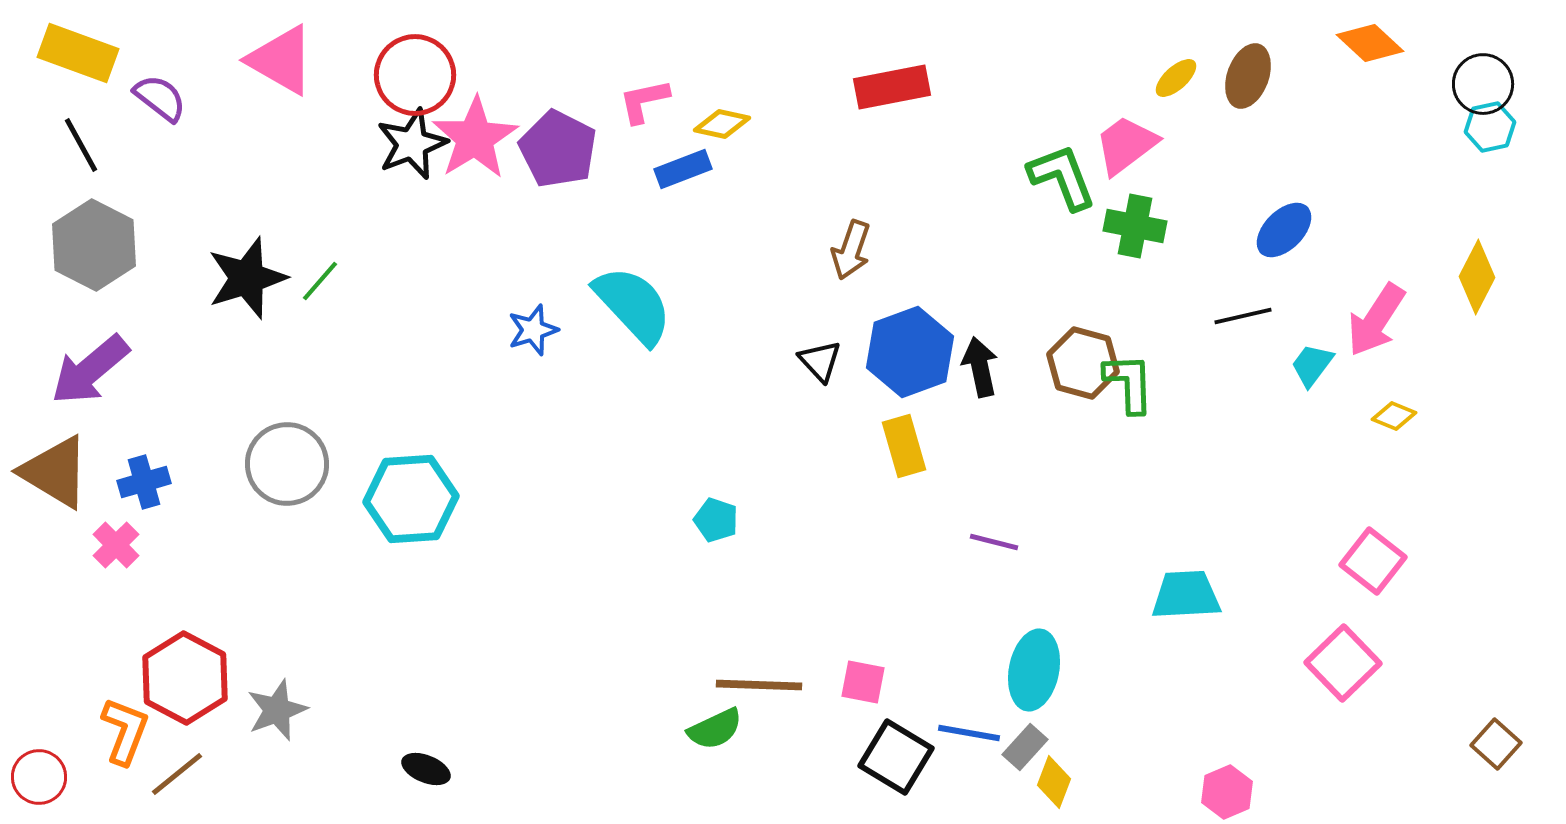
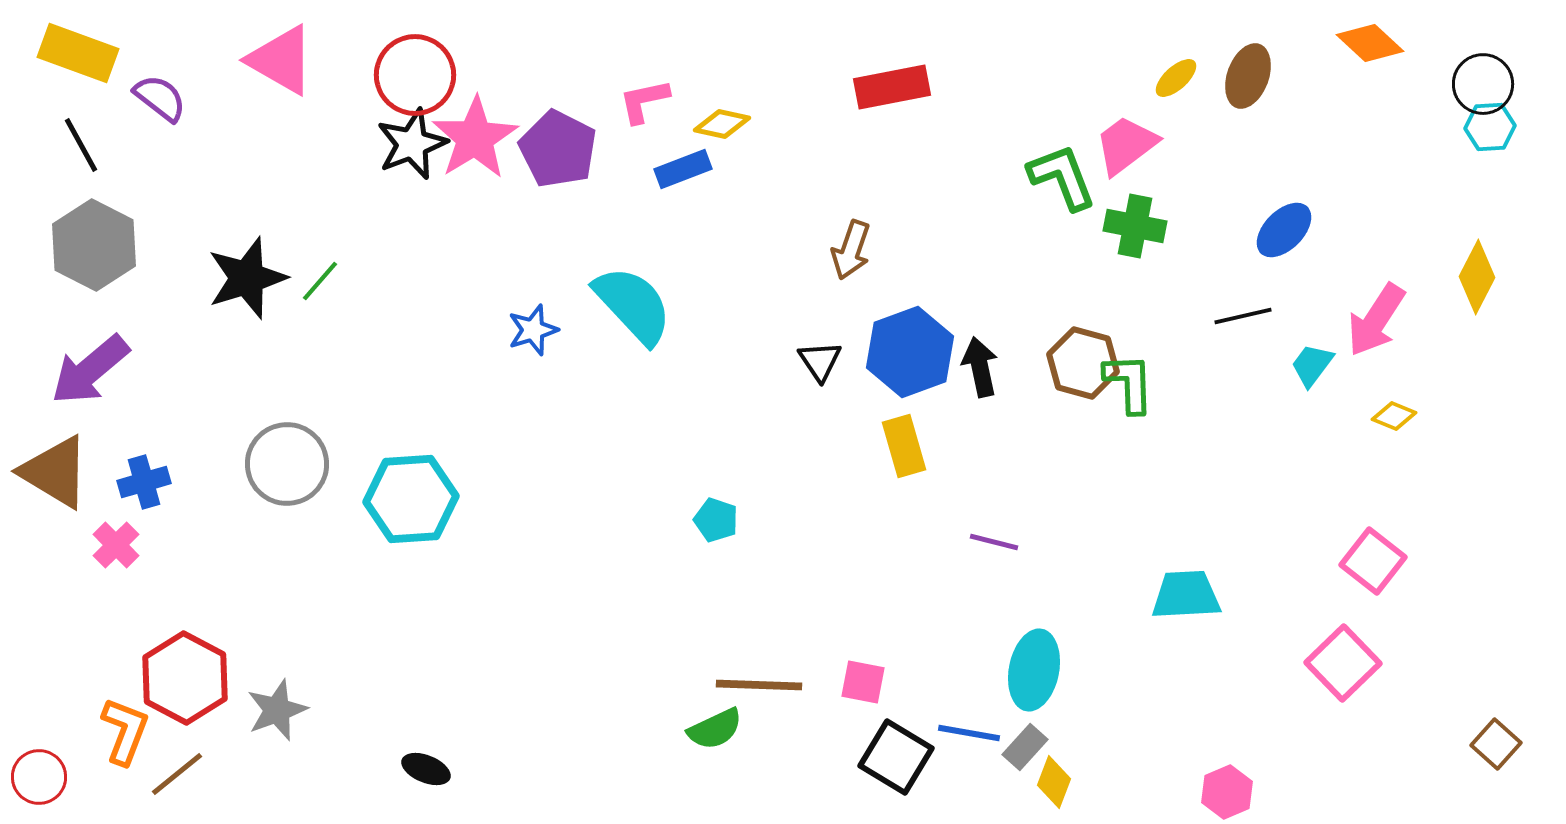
cyan hexagon at (1490, 127): rotated 9 degrees clockwise
black triangle at (820, 361): rotated 9 degrees clockwise
